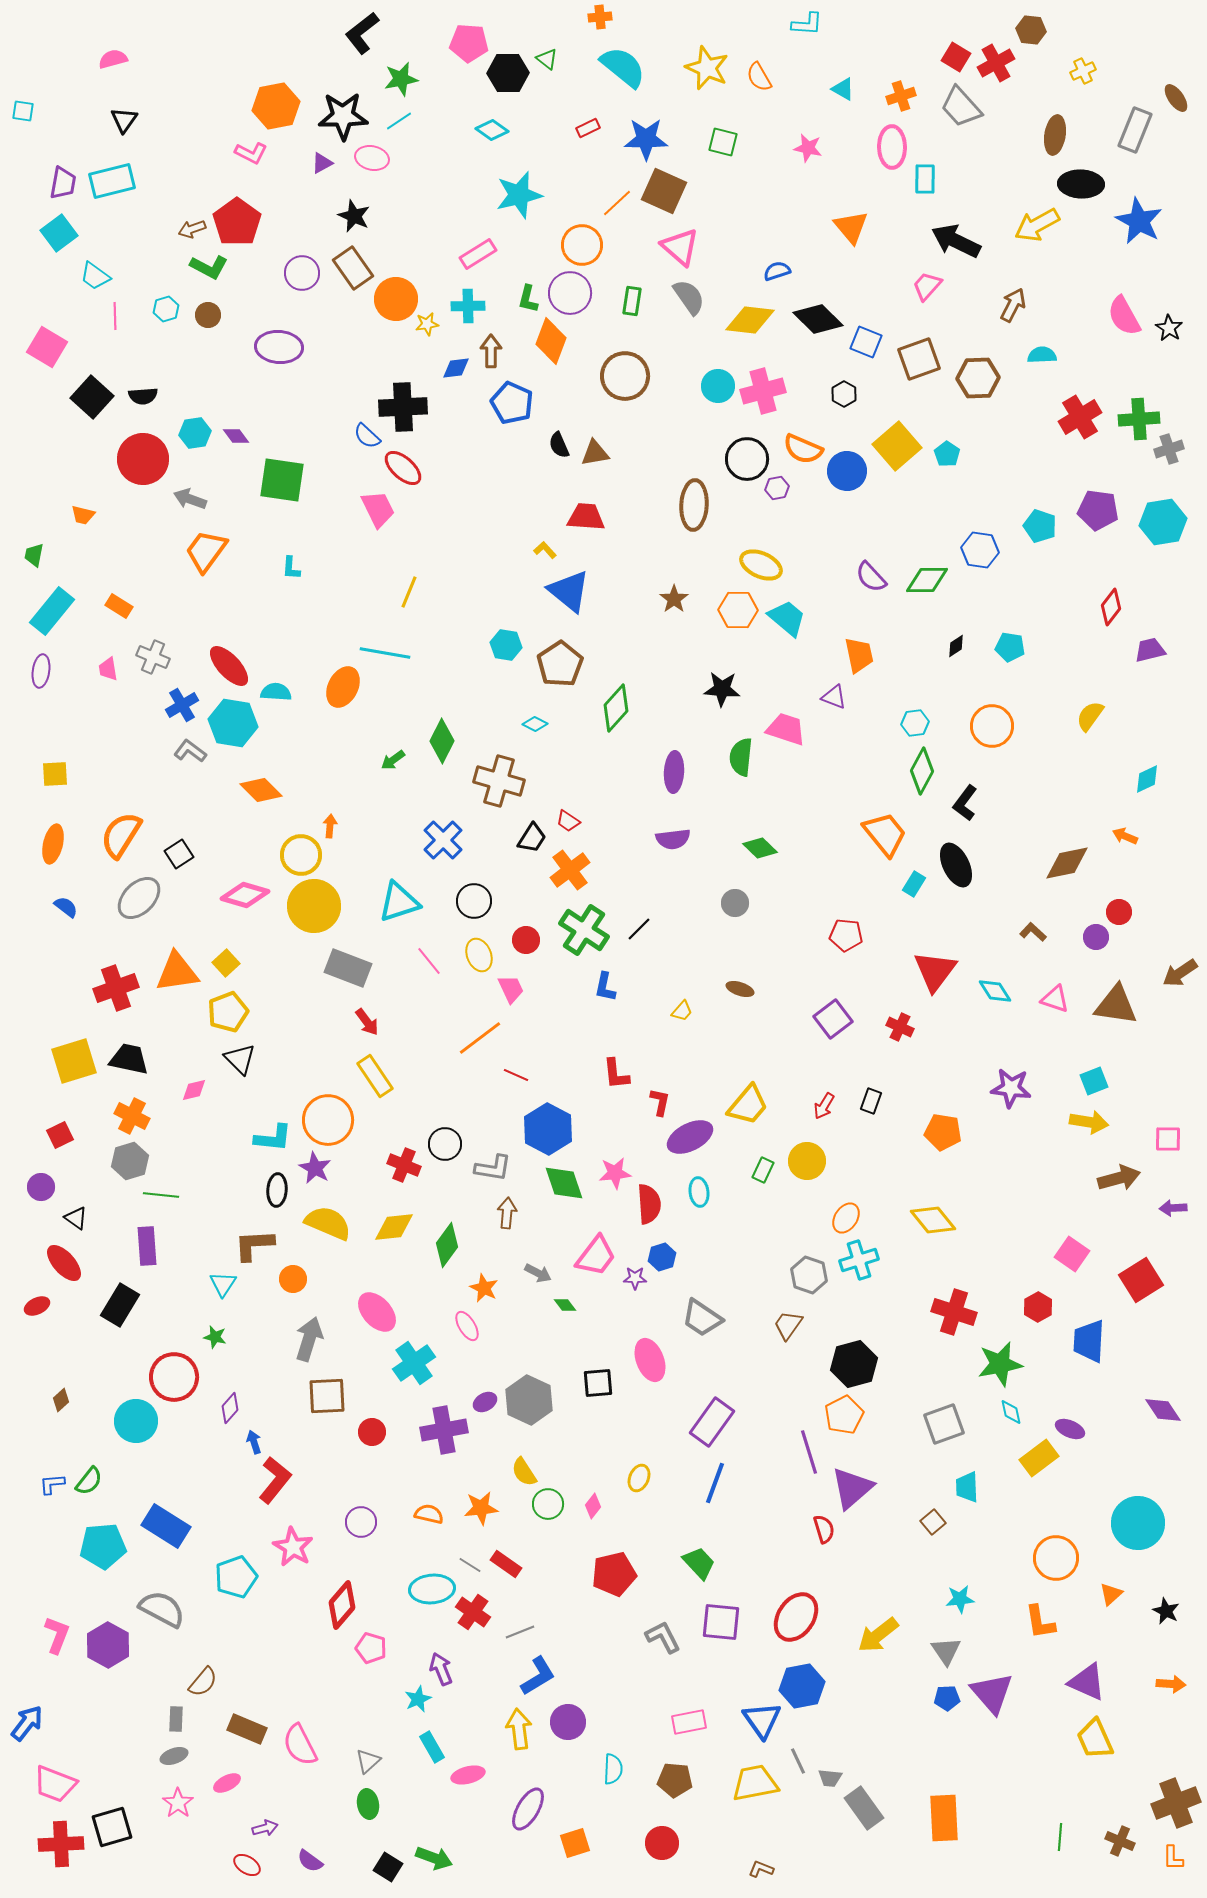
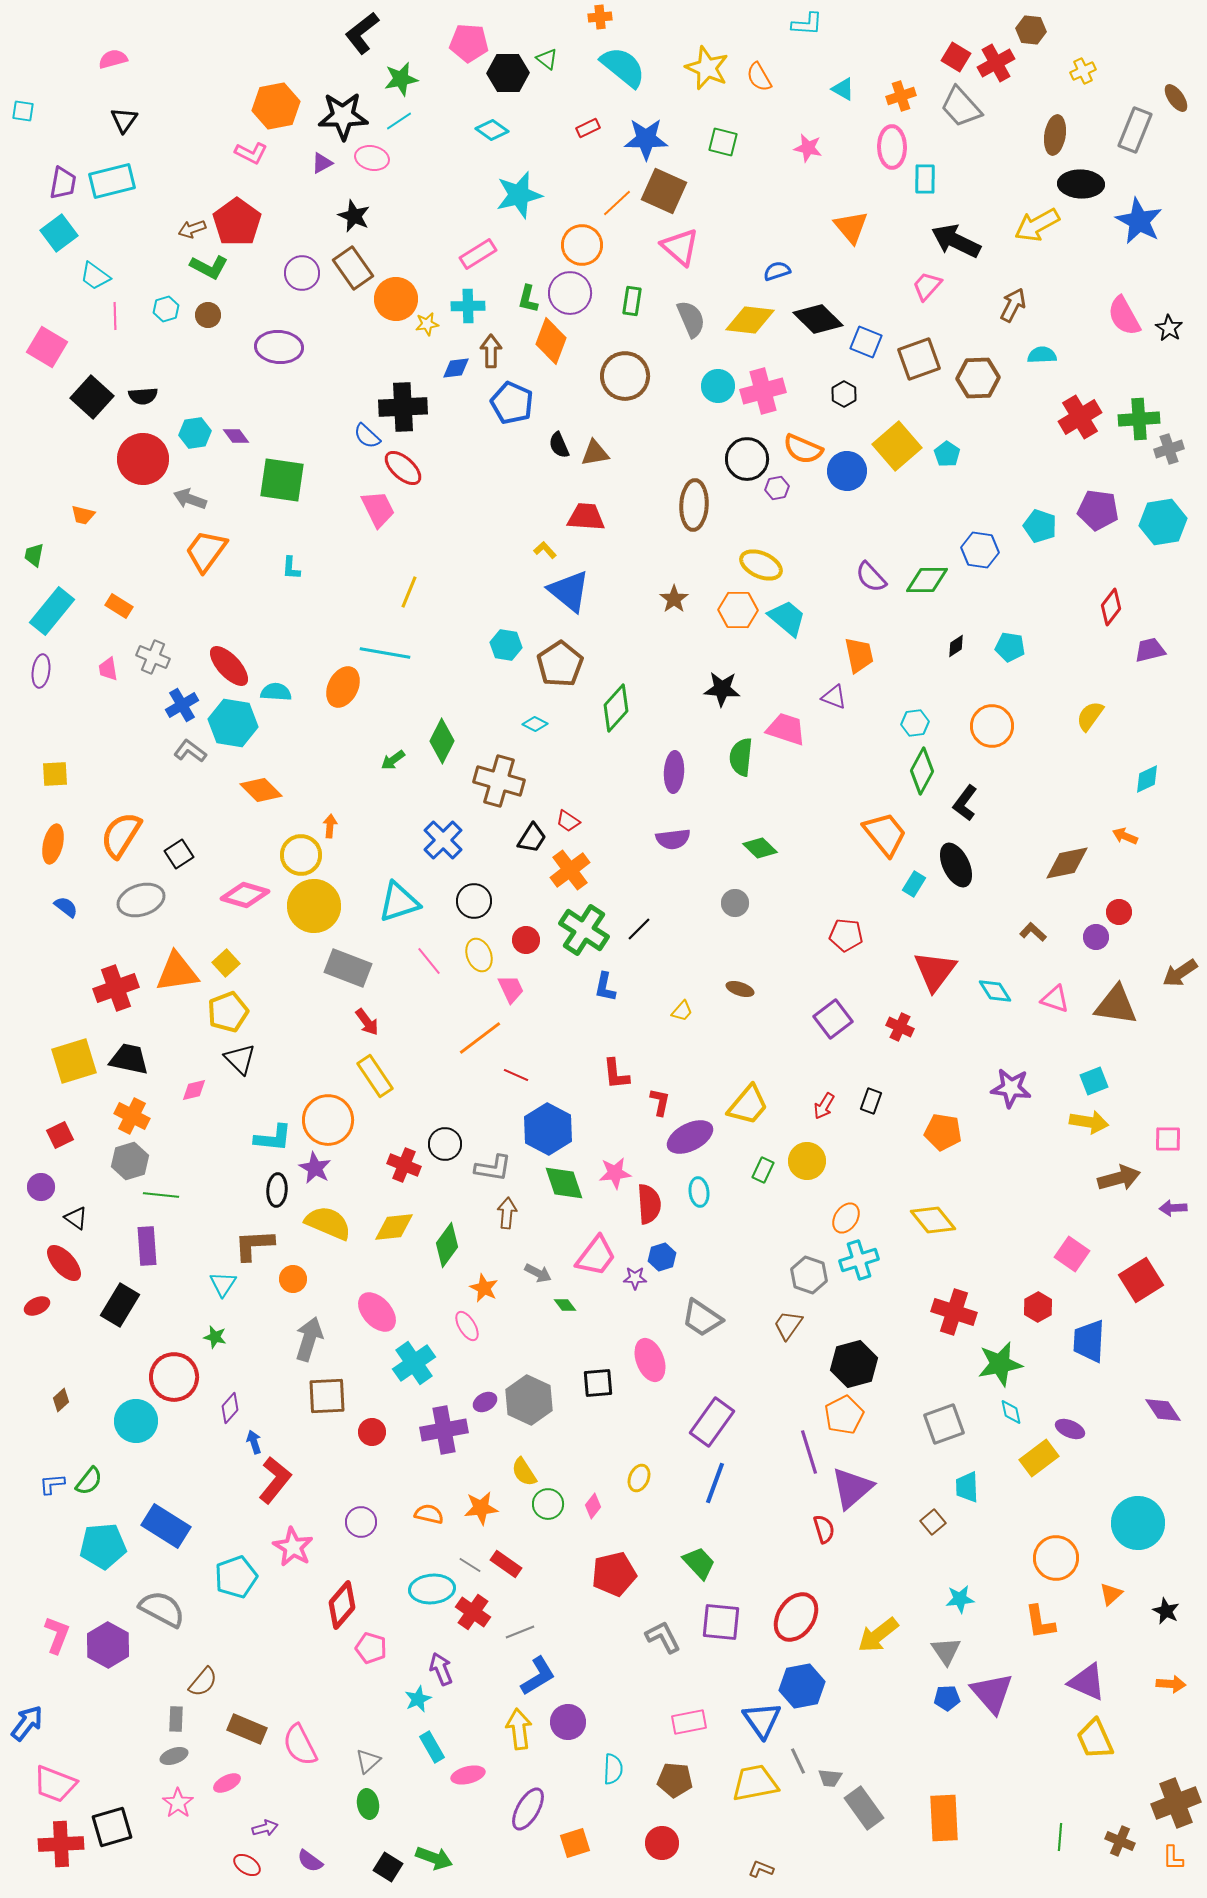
gray semicircle at (689, 297): moved 2 px right, 22 px down; rotated 12 degrees clockwise
gray ellipse at (139, 898): moved 2 px right, 2 px down; rotated 27 degrees clockwise
